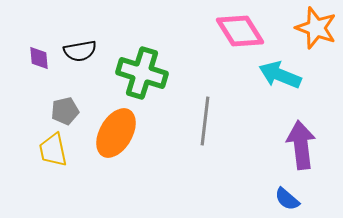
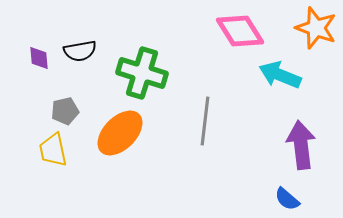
orange ellipse: moved 4 px right; rotated 15 degrees clockwise
